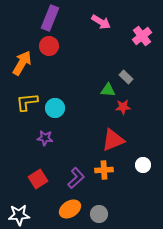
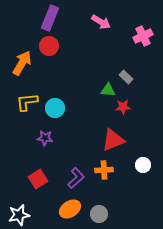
pink cross: moved 1 px right; rotated 12 degrees clockwise
white star: rotated 10 degrees counterclockwise
